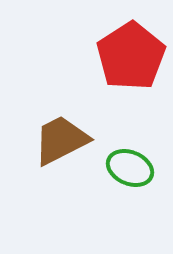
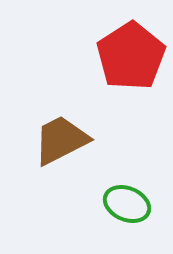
green ellipse: moved 3 px left, 36 px down
